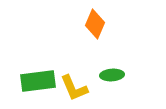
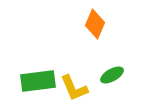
green ellipse: rotated 25 degrees counterclockwise
